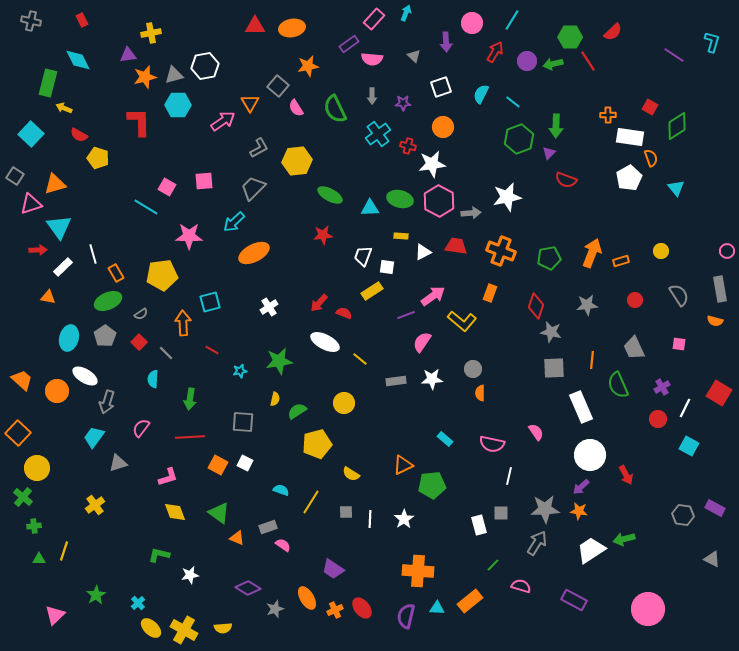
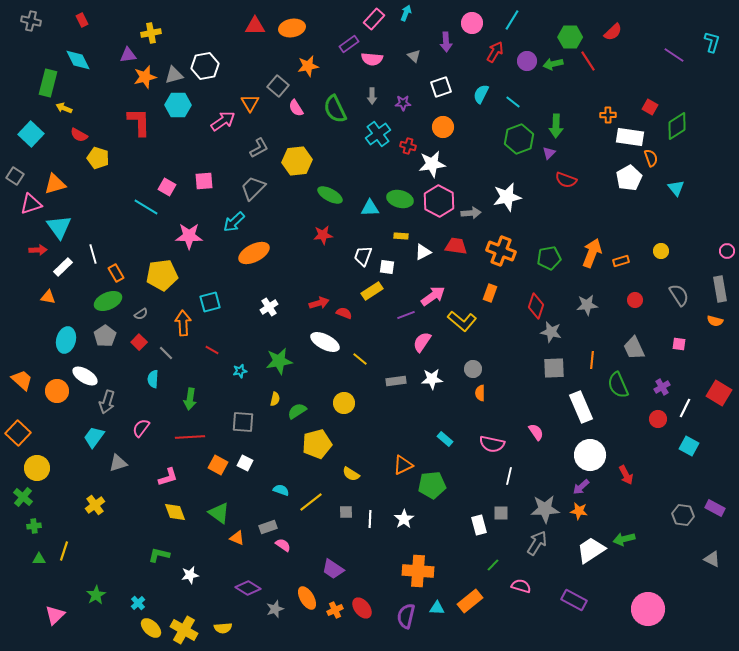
red arrow at (319, 303): rotated 150 degrees counterclockwise
cyan ellipse at (69, 338): moved 3 px left, 2 px down
yellow line at (311, 502): rotated 20 degrees clockwise
